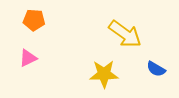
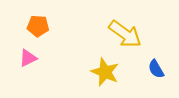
orange pentagon: moved 4 px right, 6 px down
blue semicircle: rotated 30 degrees clockwise
yellow star: moved 1 px right, 2 px up; rotated 24 degrees clockwise
